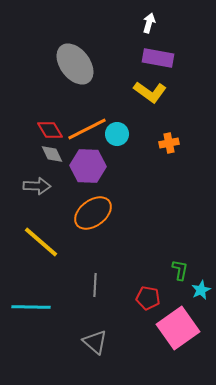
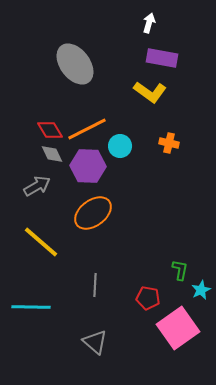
purple rectangle: moved 4 px right
cyan circle: moved 3 px right, 12 px down
orange cross: rotated 24 degrees clockwise
gray arrow: rotated 32 degrees counterclockwise
